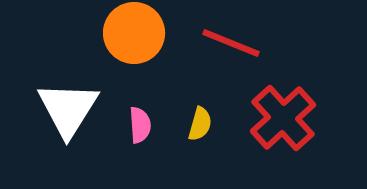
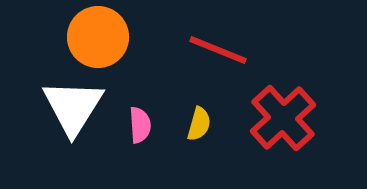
orange circle: moved 36 px left, 4 px down
red line: moved 13 px left, 7 px down
white triangle: moved 5 px right, 2 px up
yellow semicircle: moved 1 px left
